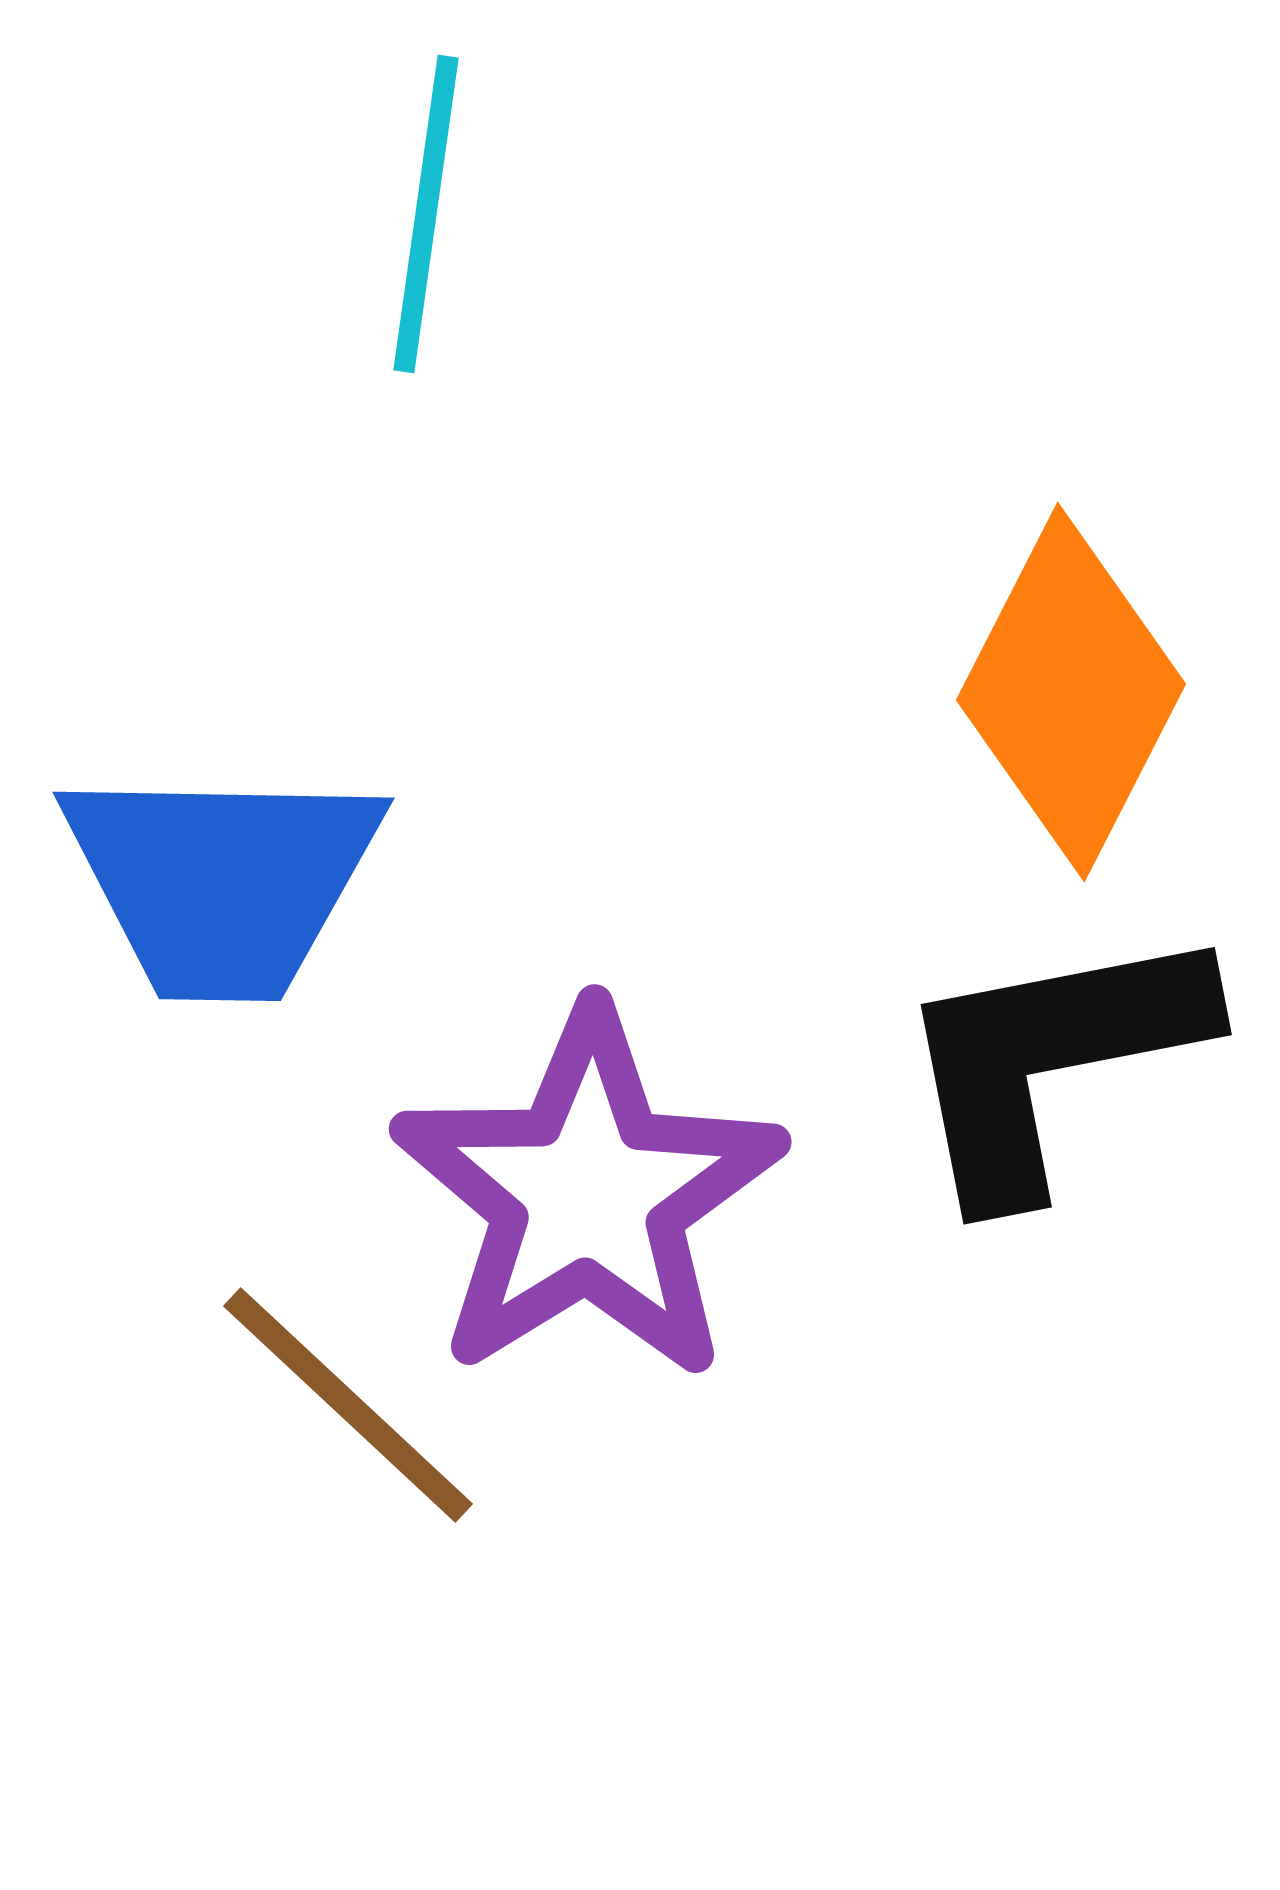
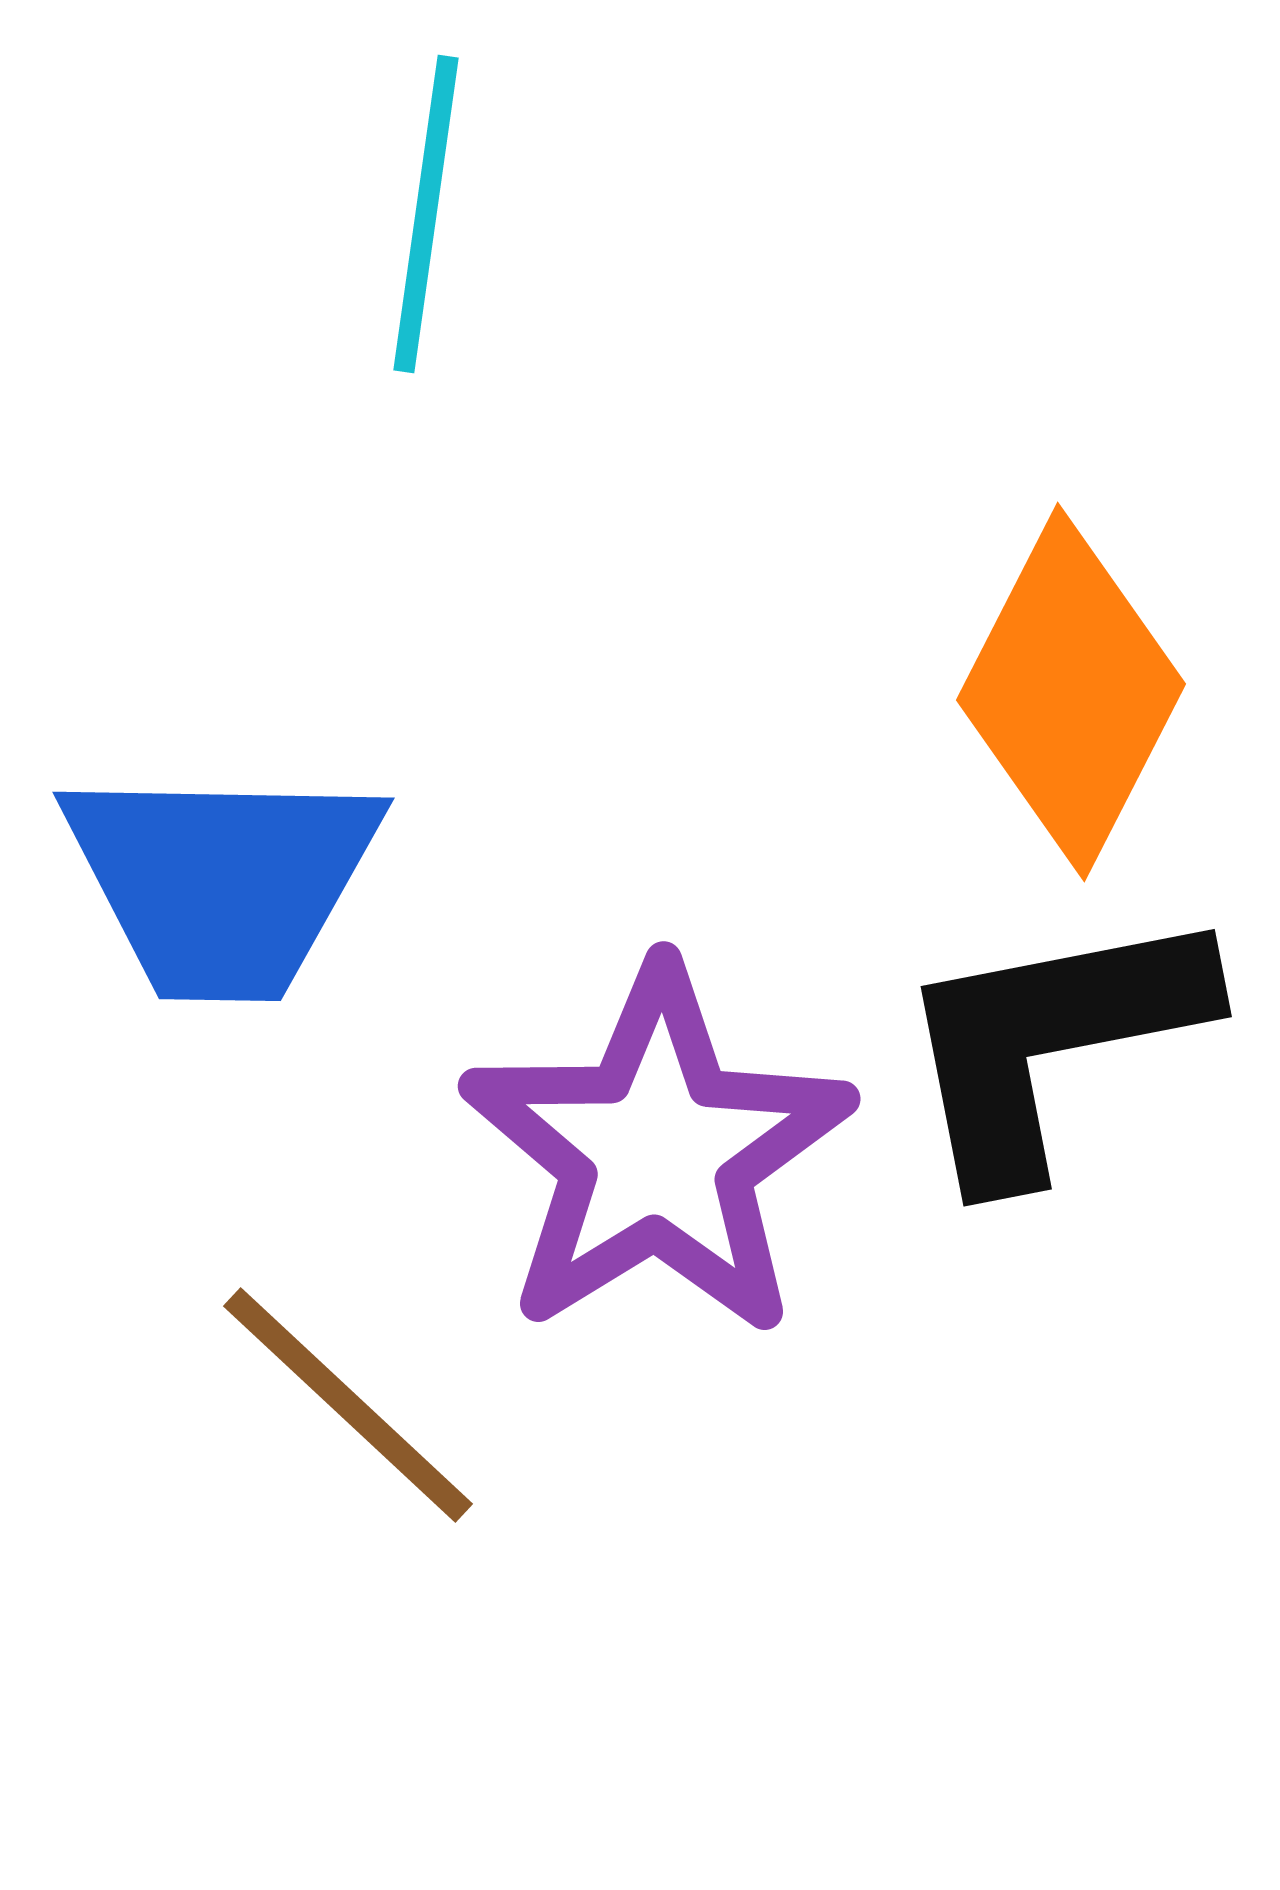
black L-shape: moved 18 px up
purple star: moved 69 px right, 43 px up
